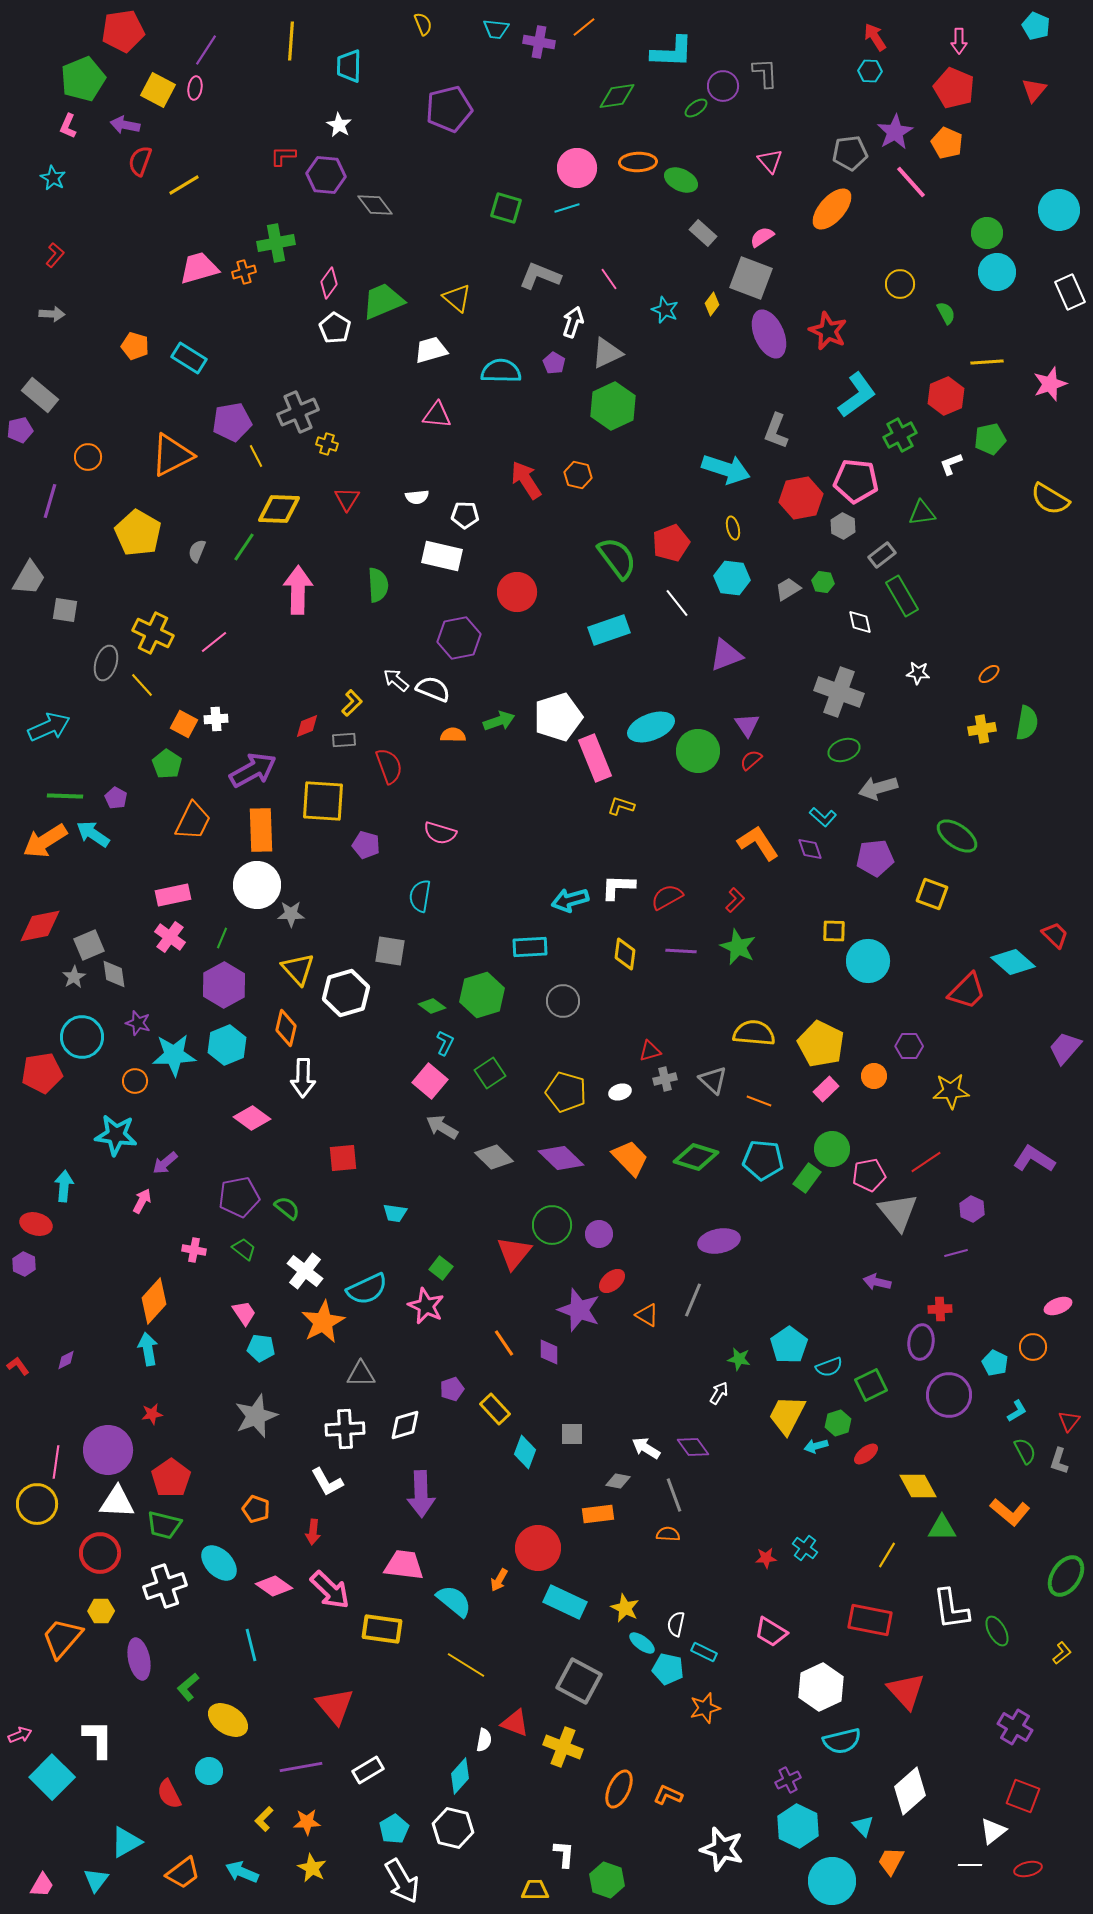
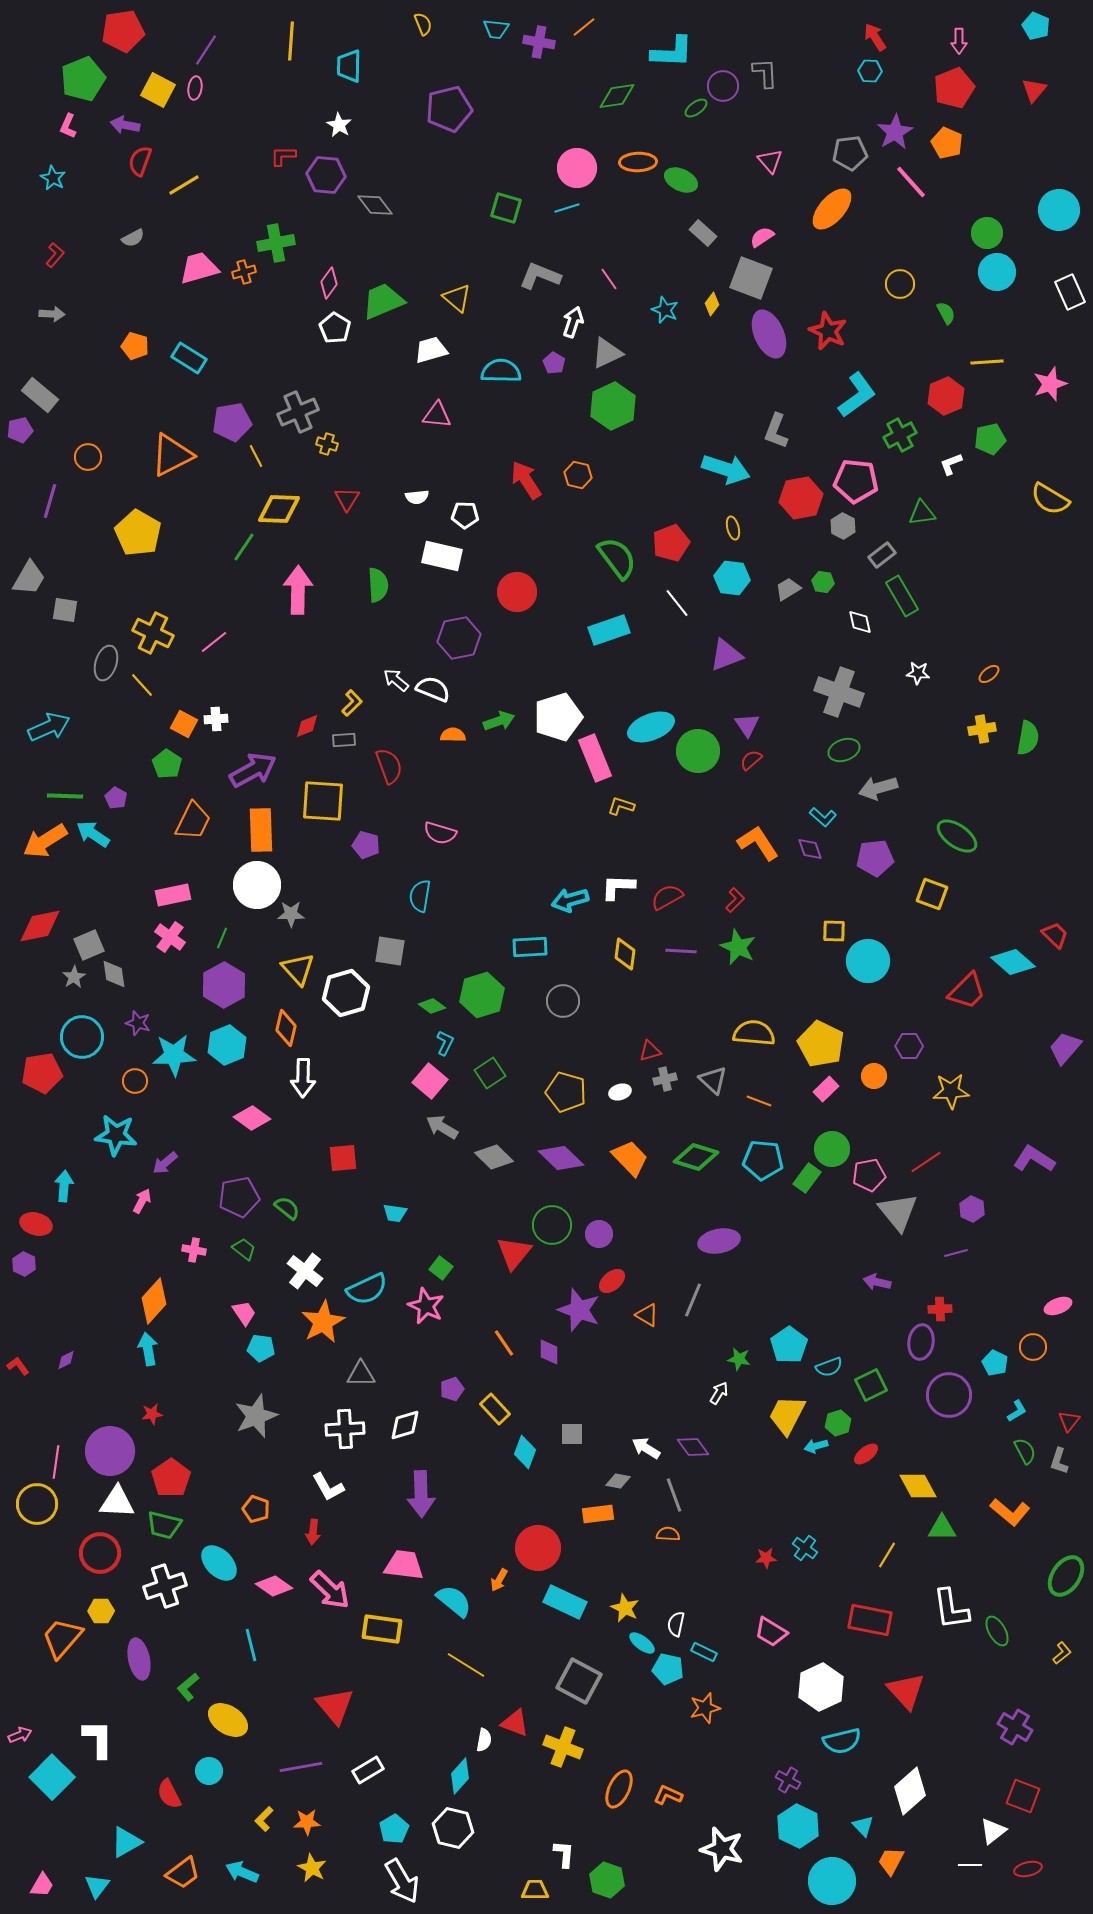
red pentagon at (954, 88): rotated 27 degrees clockwise
gray semicircle at (197, 551): moved 64 px left, 313 px up; rotated 140 degrees counterclockwise
green semicircle at (1027, 723): moved 1 px right, 15 px down
purple circle at (108, 1450): moved 2 px right, 1 px down
white L-shape at (327, 1482): moved 1 px right, 5 px down
purple cross at (788, 1780): rotated 35 degrees counterclockwise
cyan triangle at (96, 1880): moved 1 px right, 6 px down
